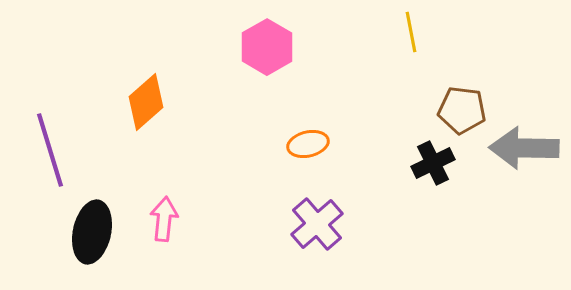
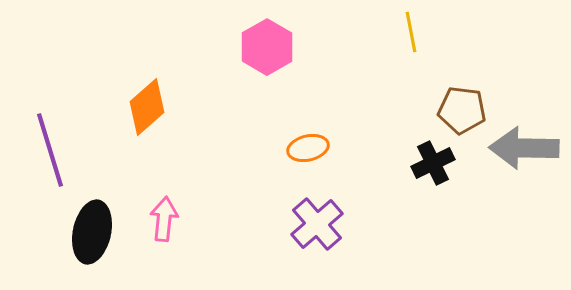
orange diamond: moved 1 px right, 5 px down
orange ellipse: moved 4 px down
